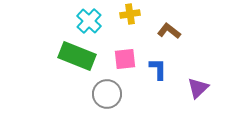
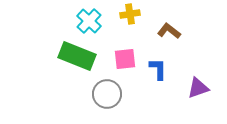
purple triangle: rotated 25 degrees clockwise
